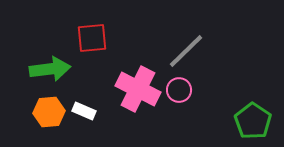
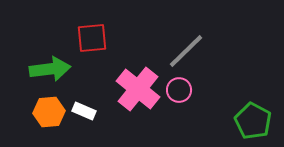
pink cross: rotated 12 degrees clockwise
green pentagon: rotated 6 degrees counterclockwise
